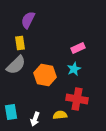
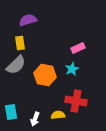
purple semicircle: rotated 48 degrees clockwise
cyan star: moved 2 px left
red cross: moved 1 px left, 2 px down
yellow semicircle: moved 2 px left
